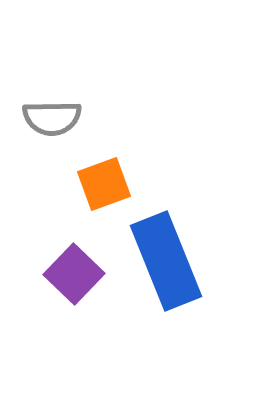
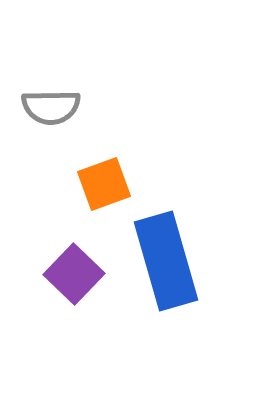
gray semicircle: moved 1 px left, 11 px up
blue rectangle: rotated 6 degrees clockwise
